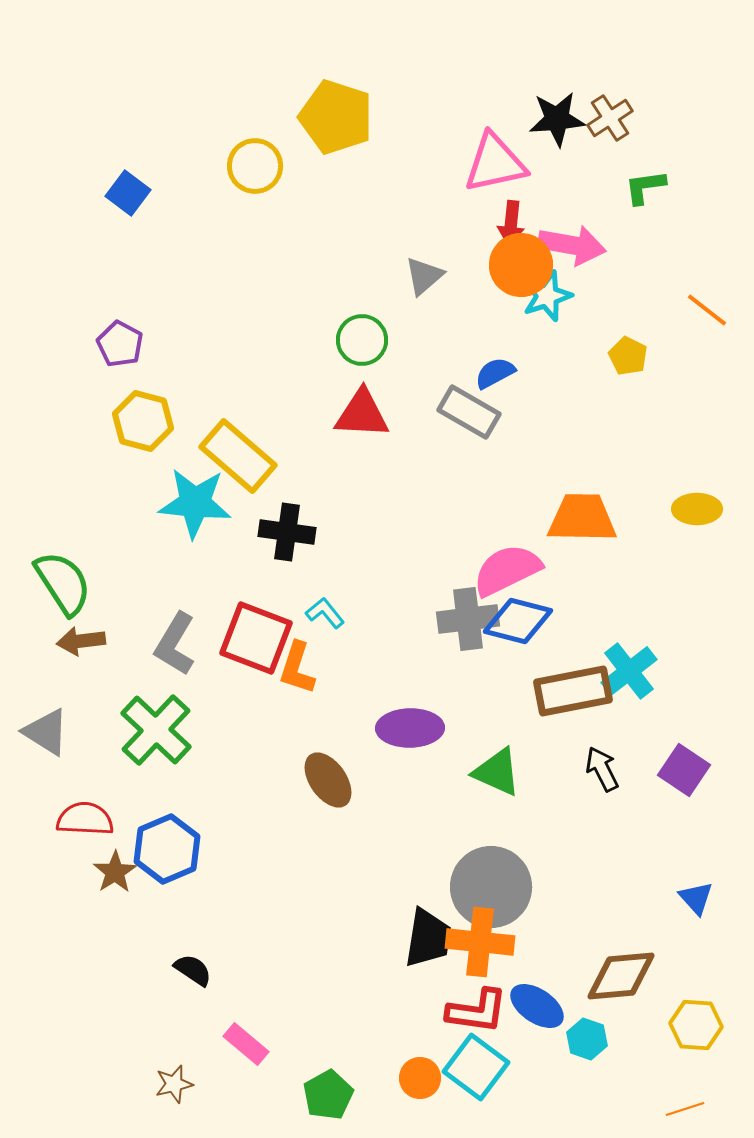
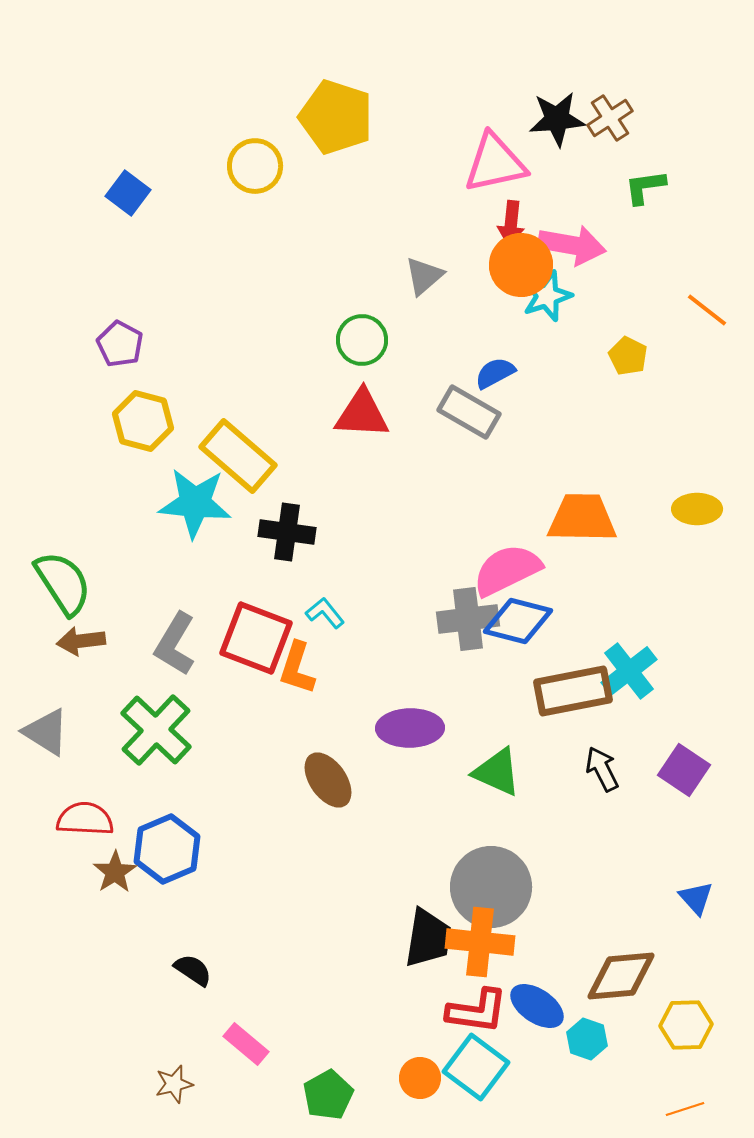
yellow hexagon at (696, 1025): moved 10 px left; rotated 6 degrees counterclockwise
